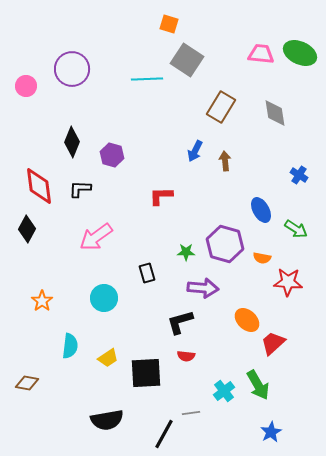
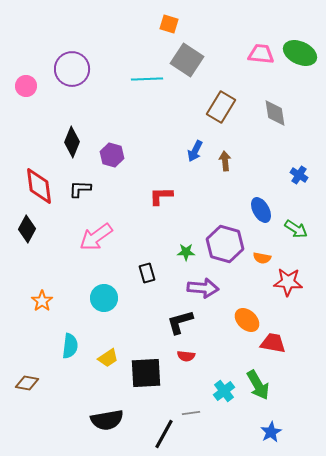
red trapezoid at (273, 343): rotated 52 degrees clockwise
